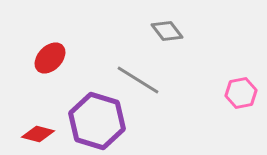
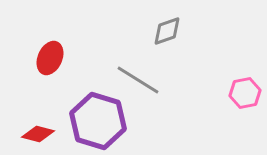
gray diamond: rotated 72 degrees counterclockwise
red ellipse: rotated 20 degrees counterclockwise
pink hexagon: moved 4 px right
purple hexagon: moved 1 px right
